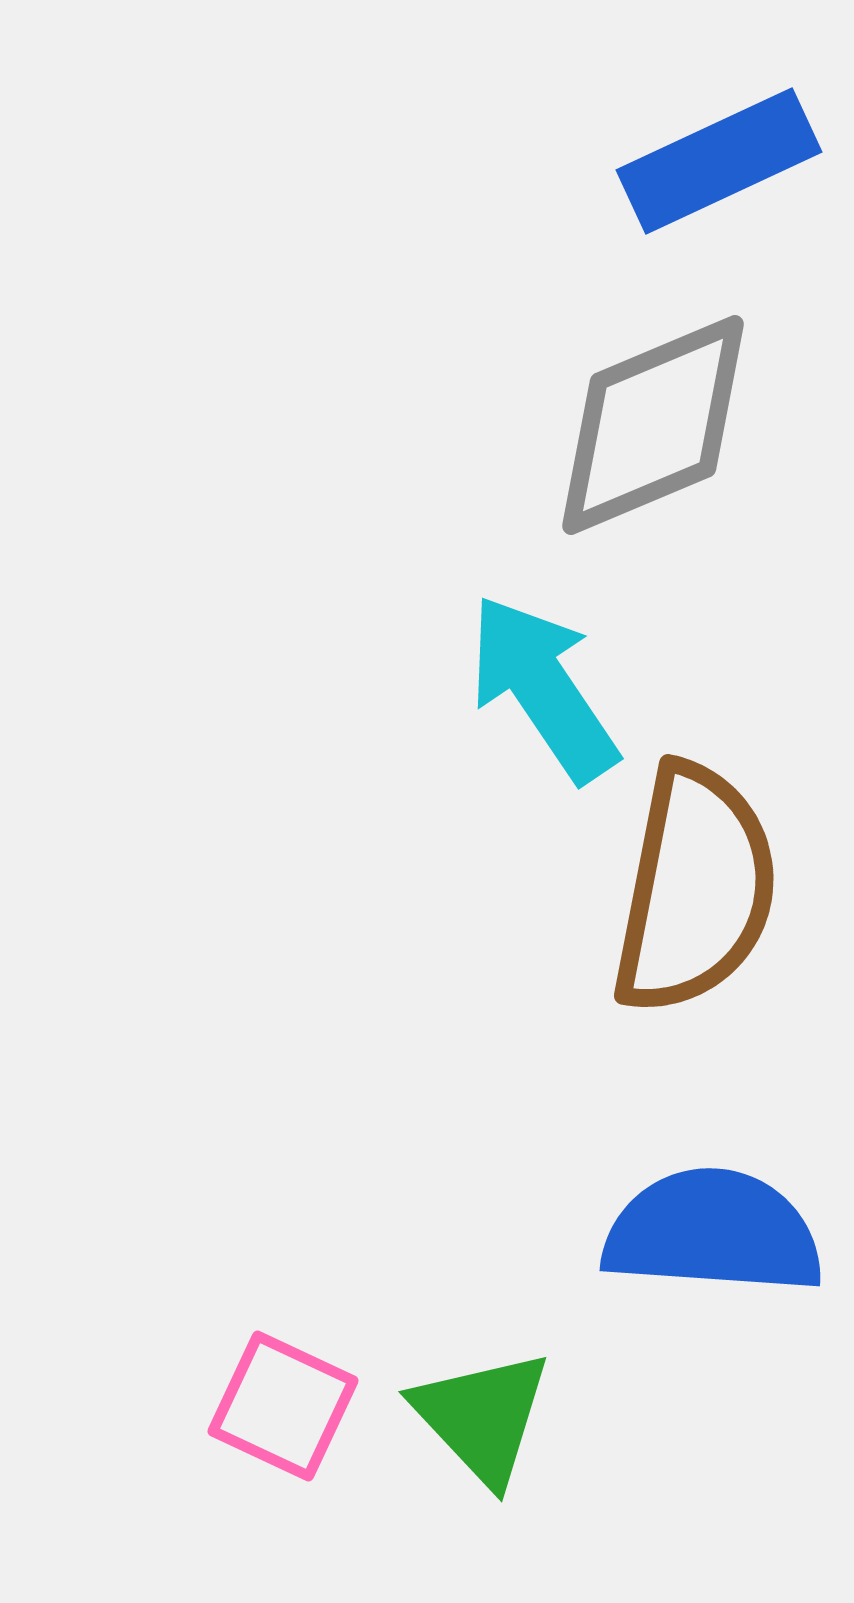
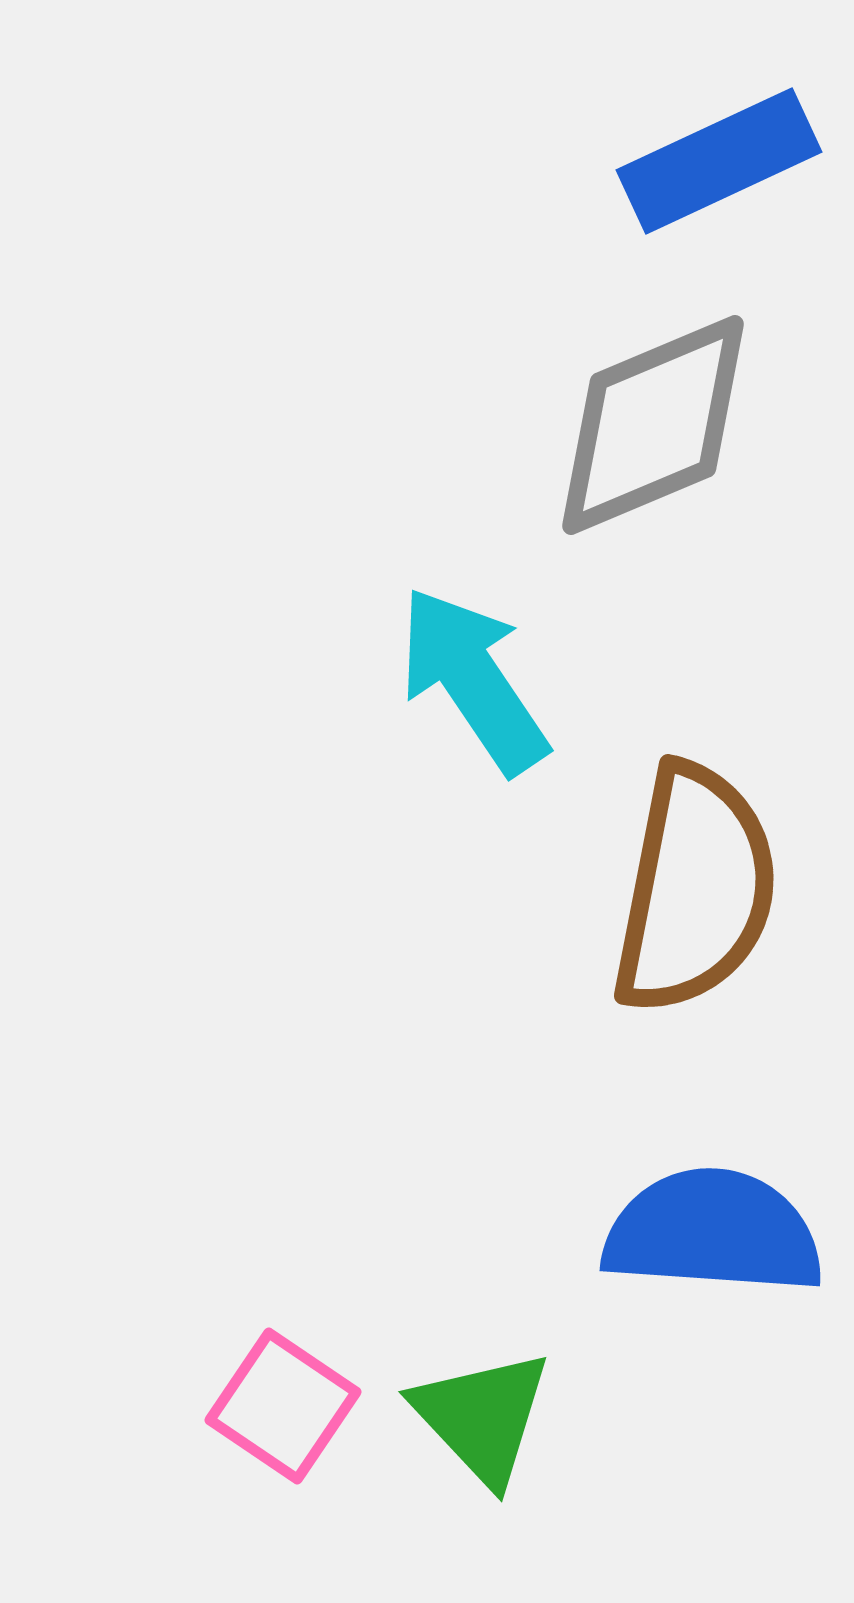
cyan arrow: moved 70 px left, 8 px up
pink square: rotated 9 degrees clockwise
